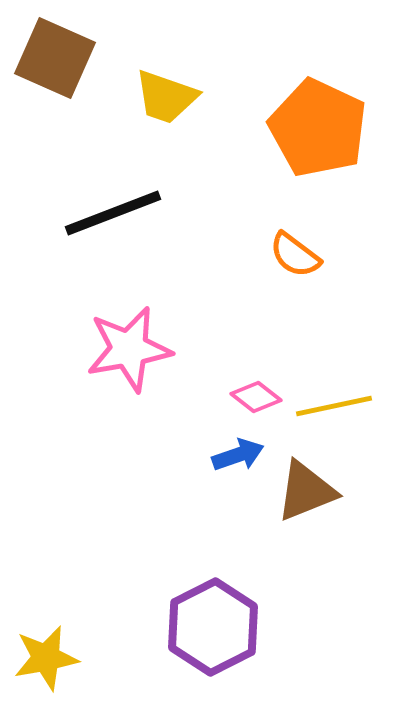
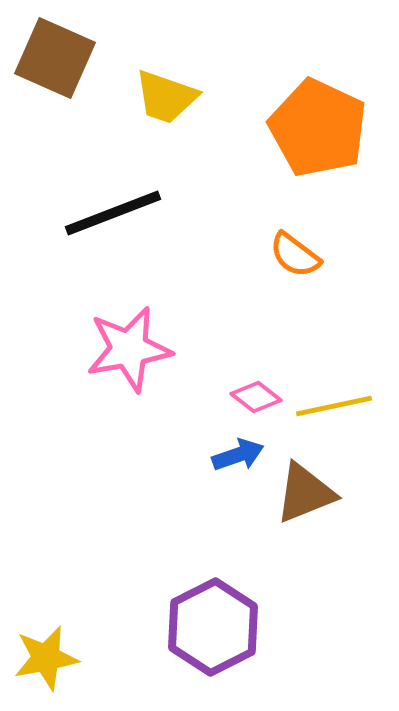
brown triangle: moved 1 px left, 2 px down
